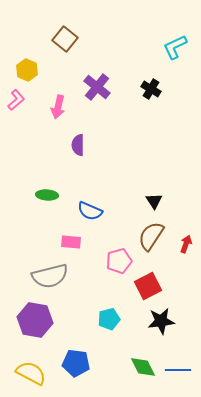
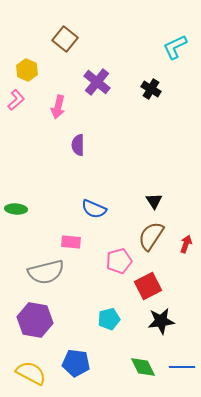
purple cross: moved 5 px up
green ellipse: moved 31 px left, 14 px down
blue semicircle: moved 4 px right, 2 px up
gray semicircle: moved 4 px left, 4 px up
blue line: moved 4 px right, 3 px up
